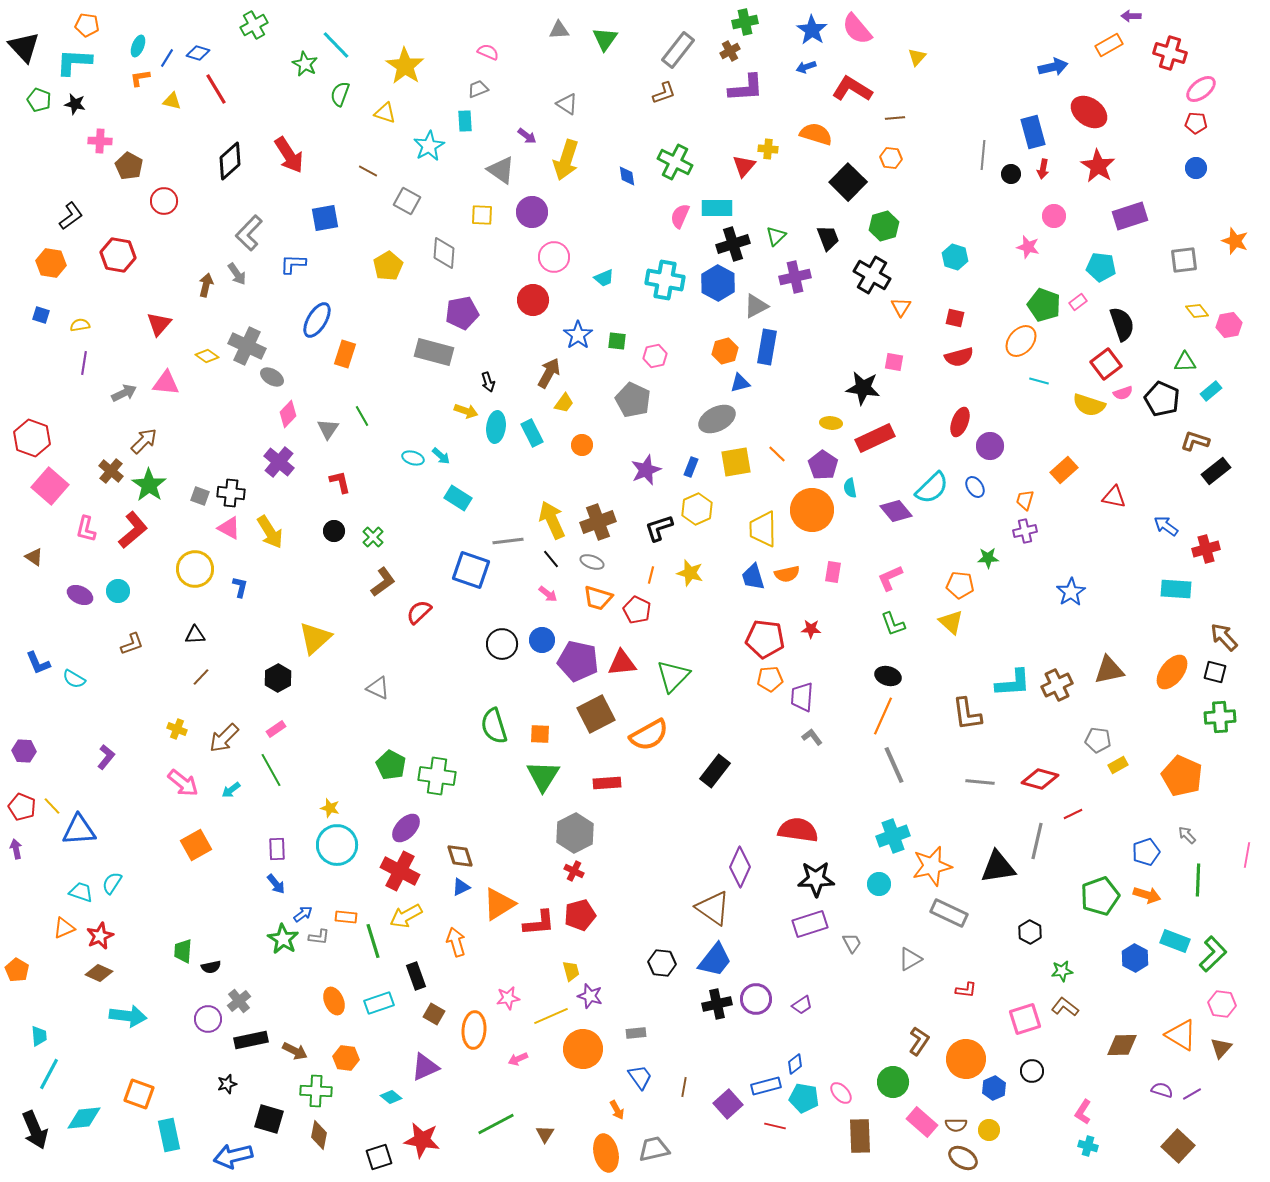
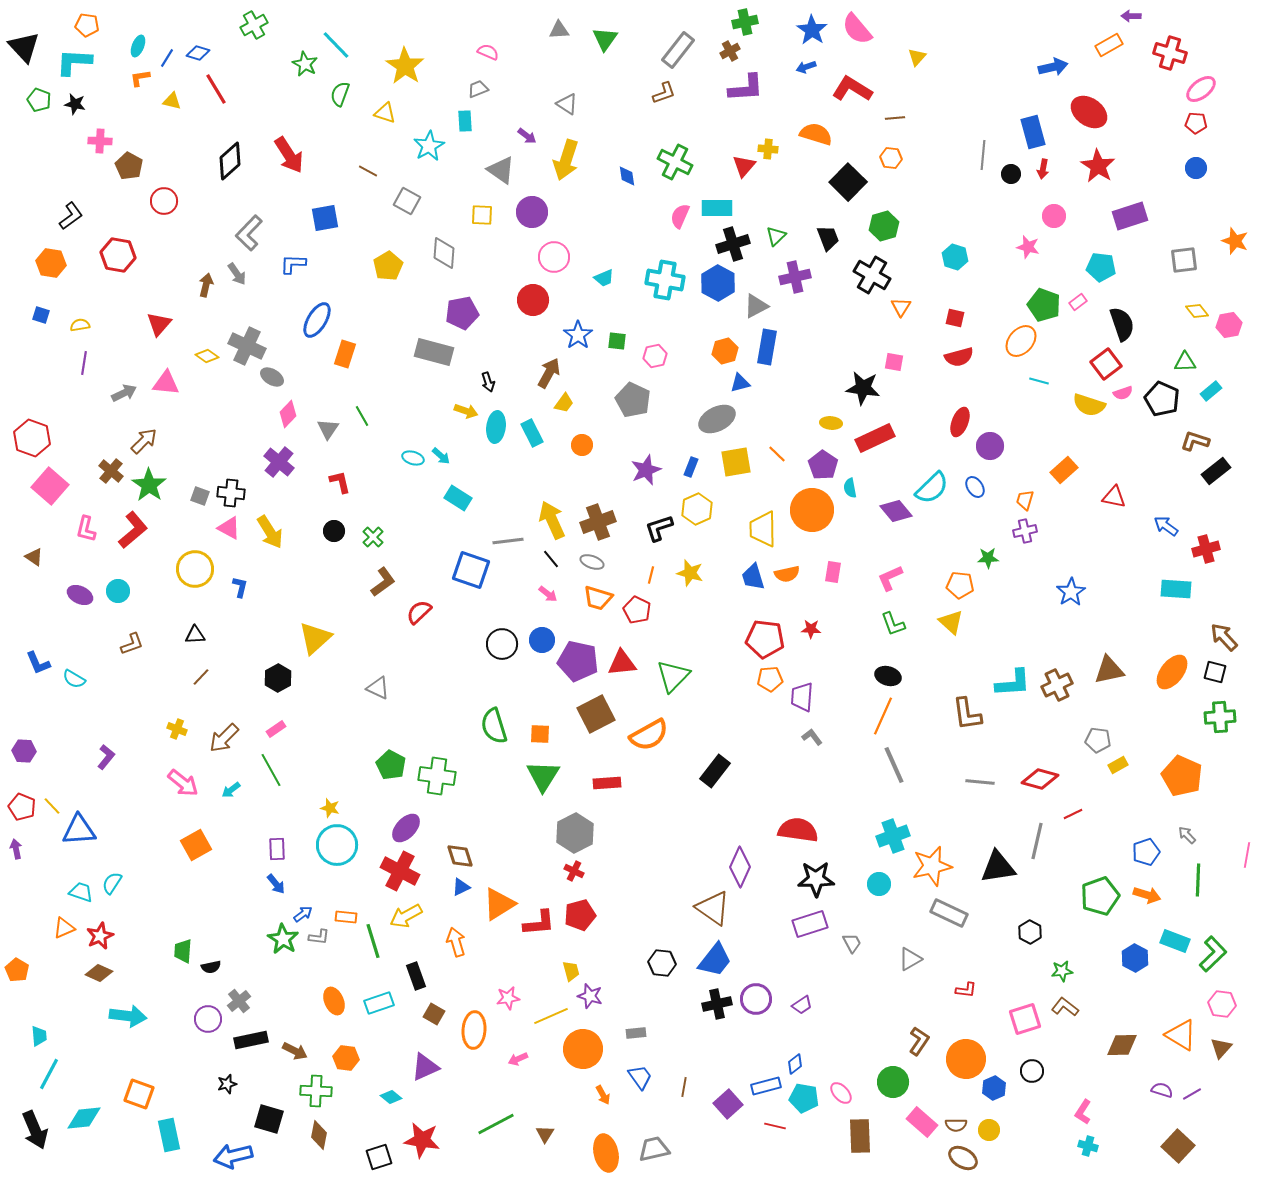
orange arrow at (617, 1110): moved 14 px left, 15 px up
